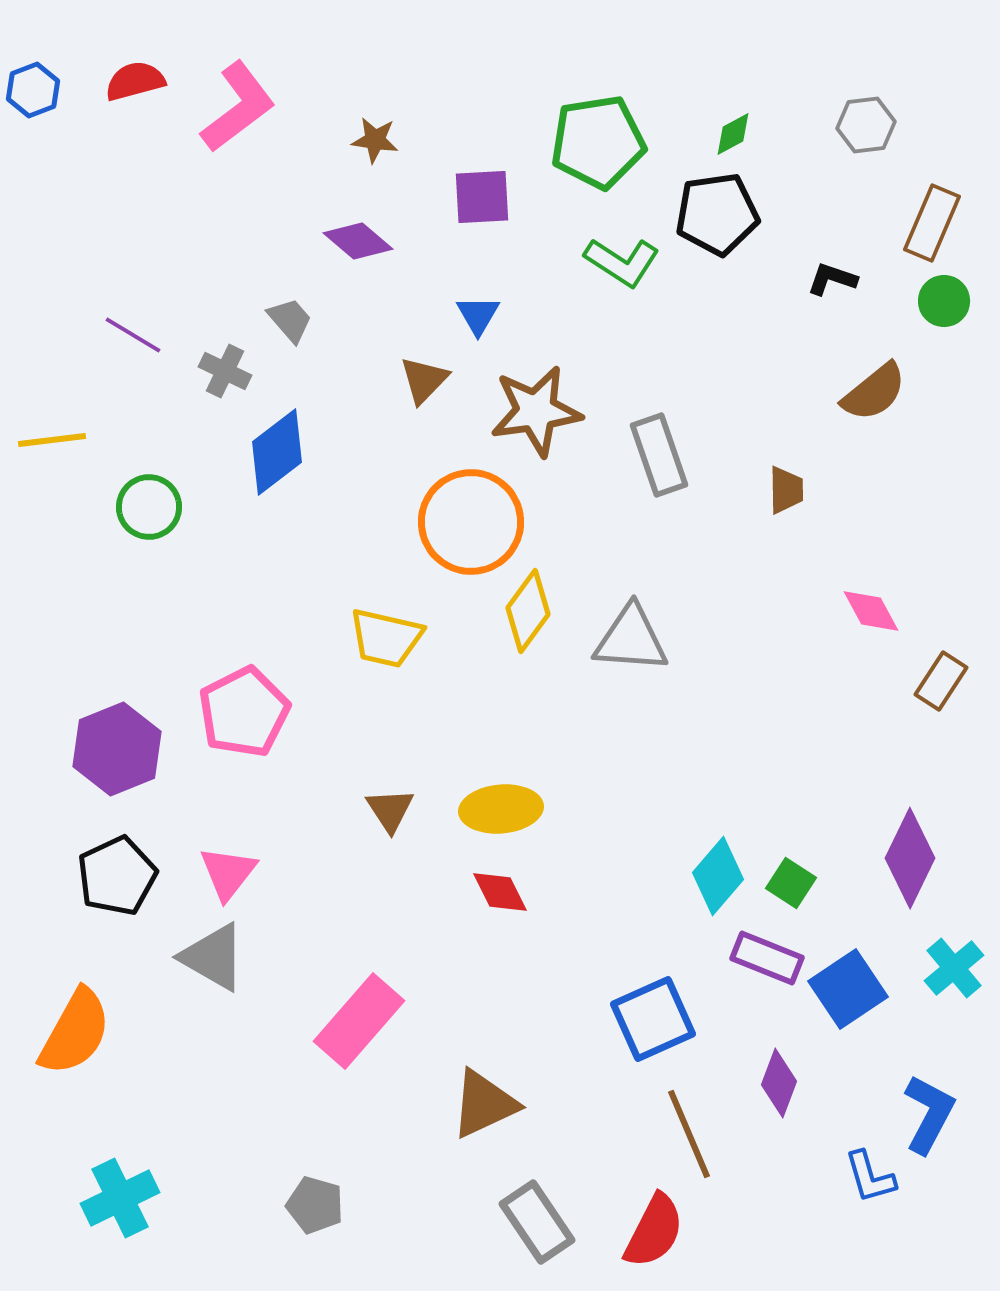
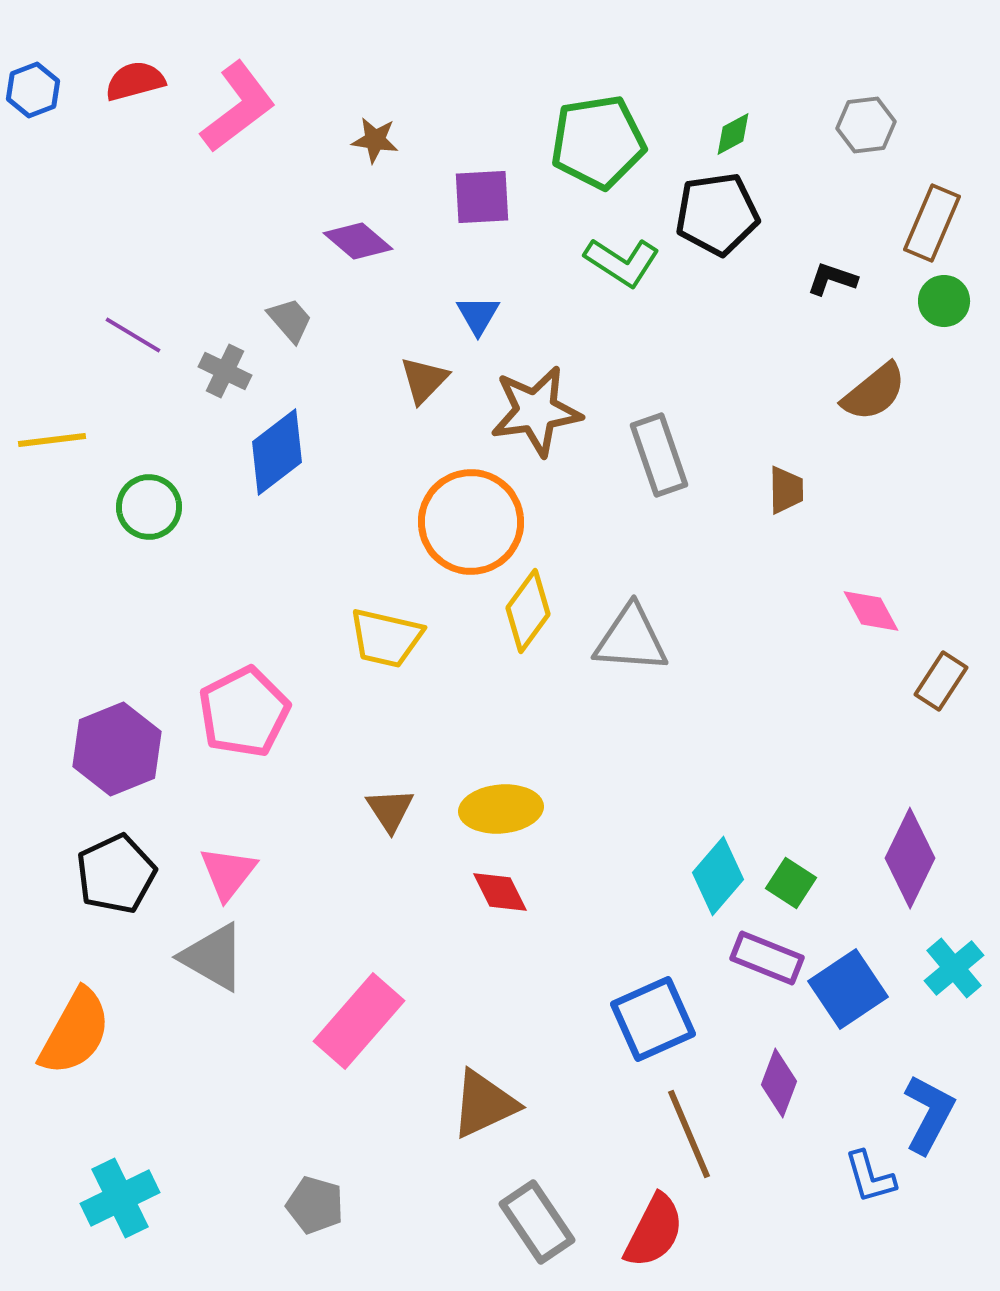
black pentagon at (117, 876): moved 1 px left, 2 px up
